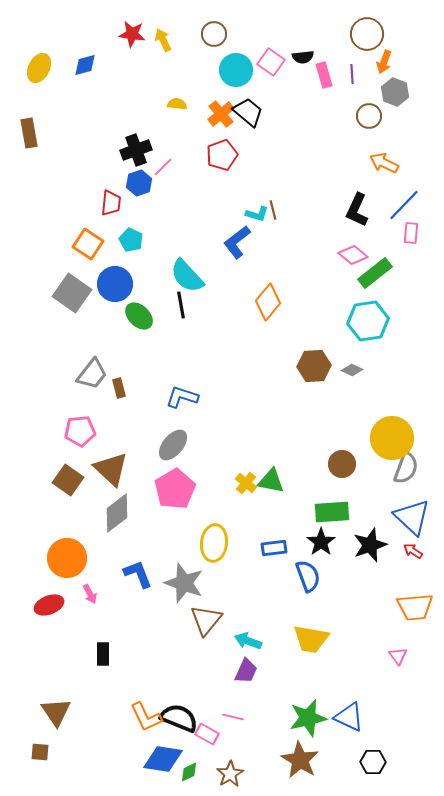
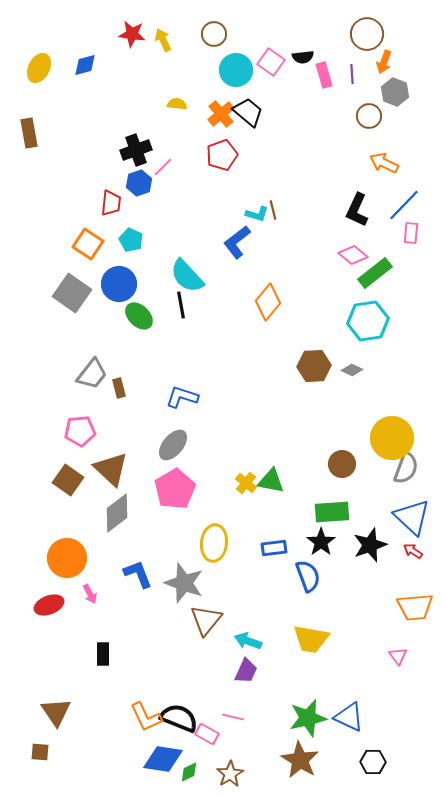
blue circle at (115, 284): moved 4 px right
